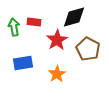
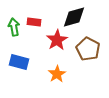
blue rectangle: moved 4 px left, 1 px up; rotated 24 degrees clockwise
